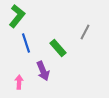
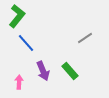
gray line: moved 6 px down; rotated 28 degrees clockwise
blue line: rotated 24 degrees counterclockwise
green rectangle: moved 12 px right, 23 px down
